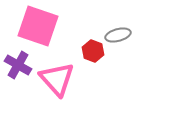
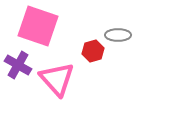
gray ellipse: rotated 15 degrees clockwise
red hexagon: rotated 25 degrees clockwise
